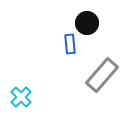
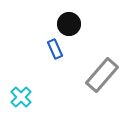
black circle: moved 18 px left, 1 px down
blue rectangle: moved 15 px left, 5 px down; rotated 18 degrees counterclockwise
